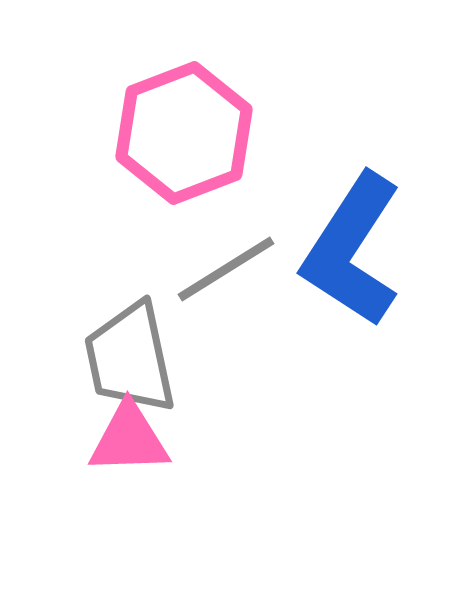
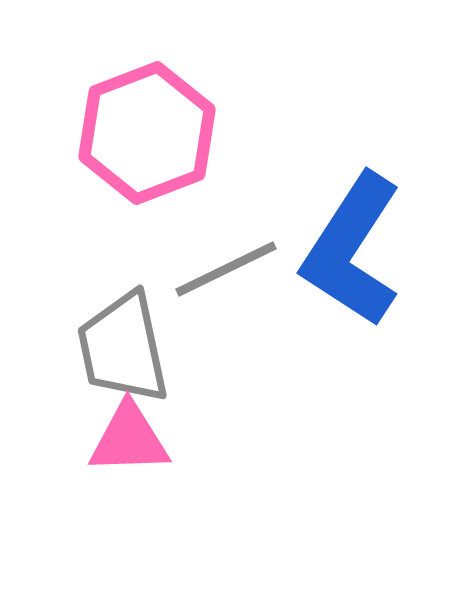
pink hexagon: moved 37 px left
gray line: rotated 6 degrees clockwise
gray trapezoid: moved 7 px left, 10 px up
